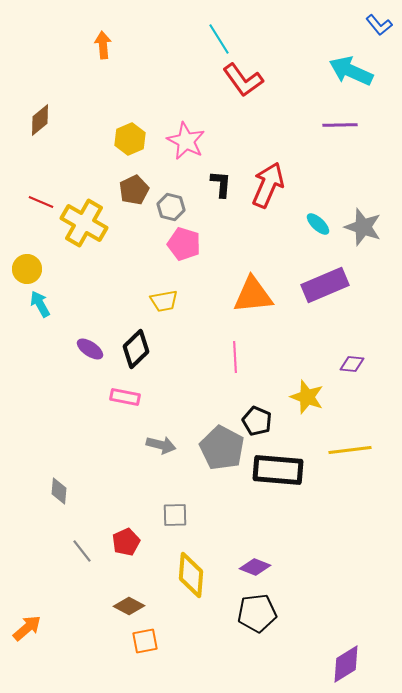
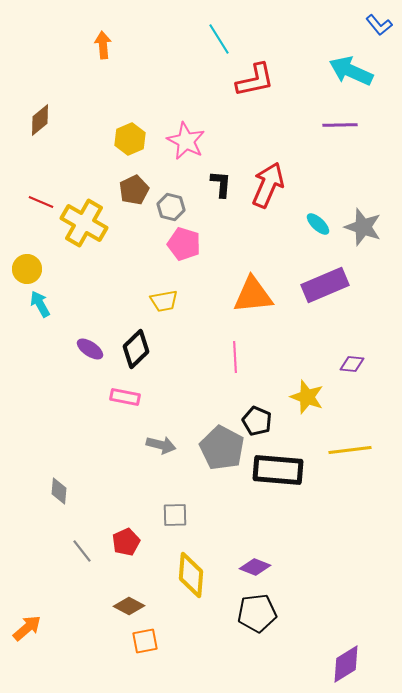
red L-shape at (243, 80): moved 12 px right; rotated 66 degrees counterclockwise
